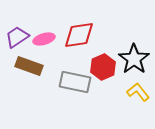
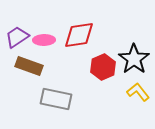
pink ellipse: moved 1 px down; rotated 15 degrees clockwise
gray rectangle: moved 19 px left, 17 px down
